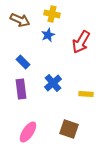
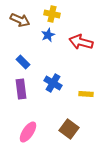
red arrow: rotated 75 degrees clockwise
blue cross: rotated 18 degrees counterclockwise
brown square: rotated 18 degrees clockwise
